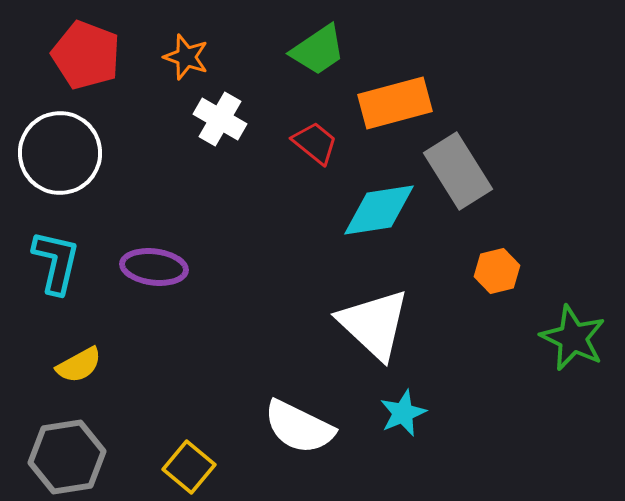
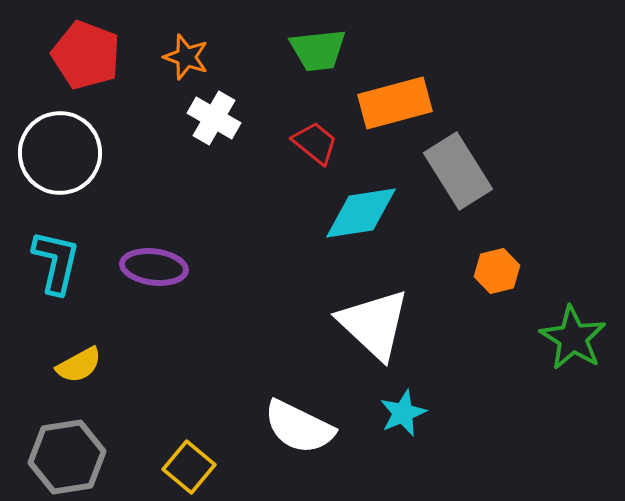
green trapezoid: rotated 28 degrees clockwise
white cross: moved 6 px left, 1 px up
cyan diamond: moved 18 px left, 3 px down
green star: rotated 6 degrees clockwise
